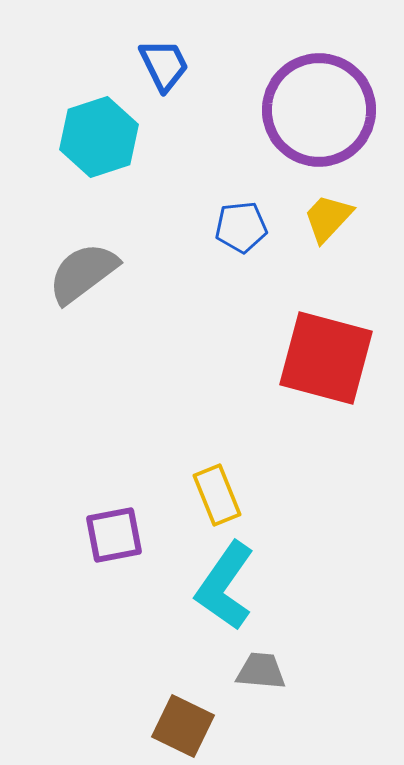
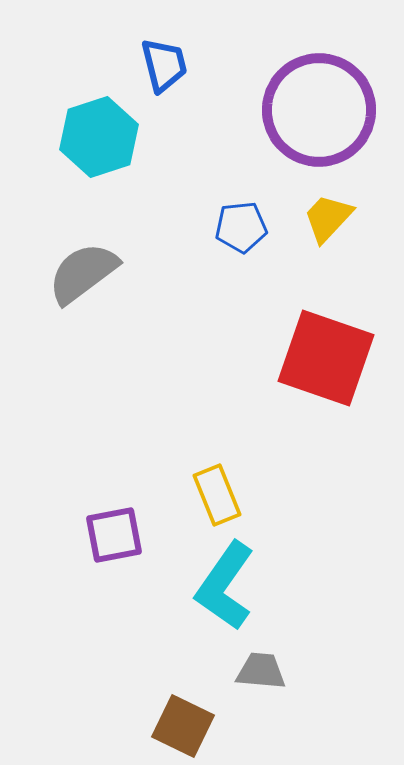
blue trapezoid: rotated 12 degrees clockwise
red square: rotated 4 degrees clockwise
